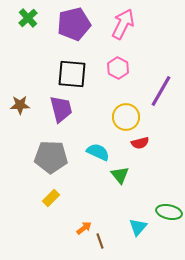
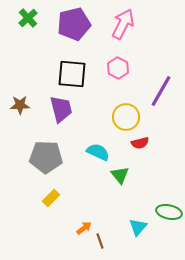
gray pentagon: moved 5 px left
